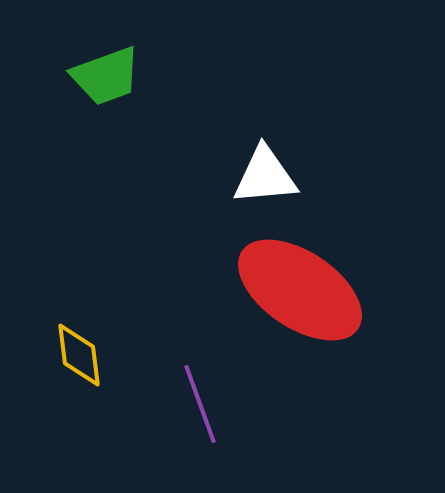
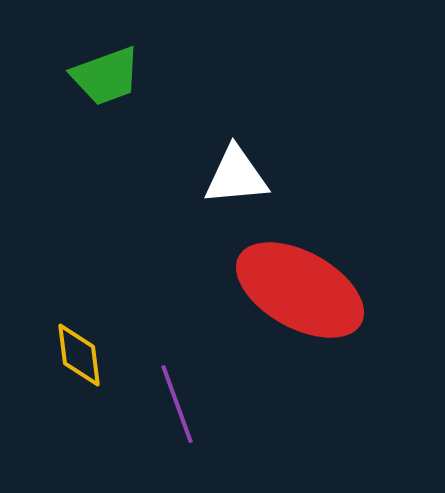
white triangle: moved 29 px left
red ellipse: rotated 5 degrees counterclockwise
purple line: moved 23 px left
